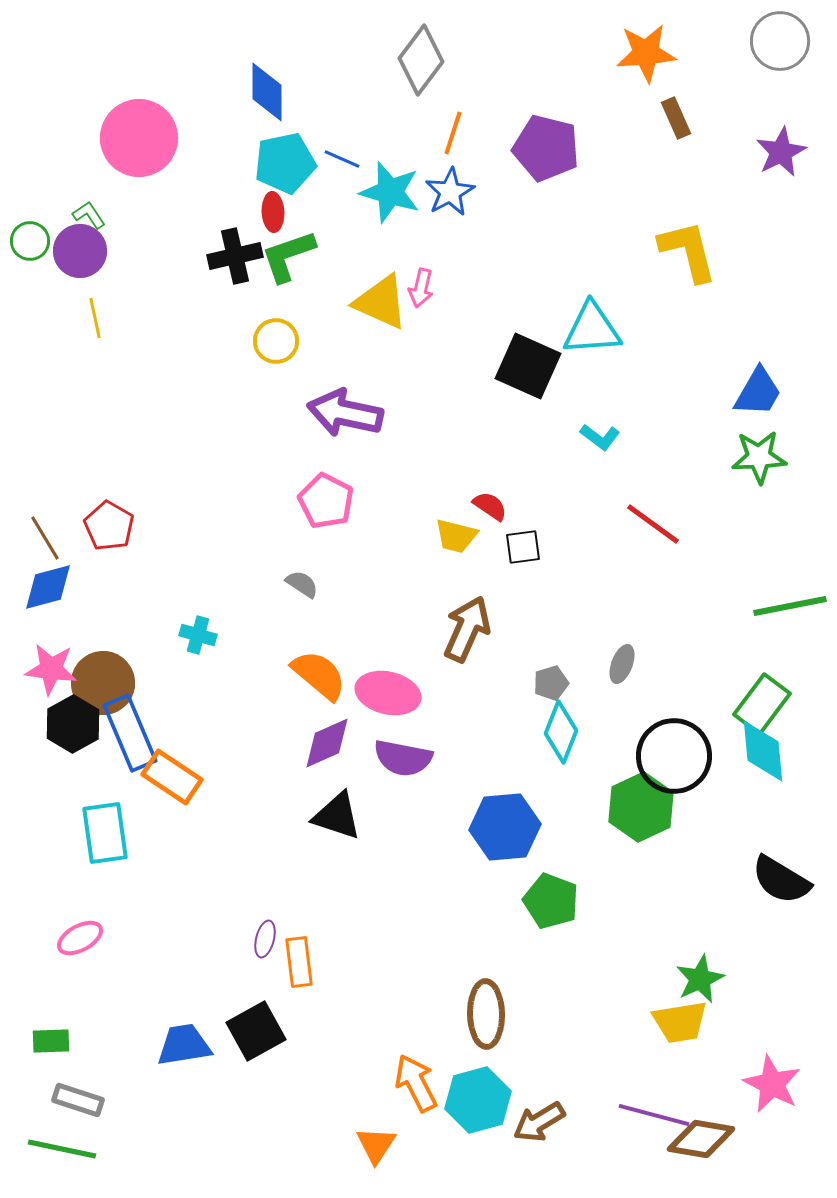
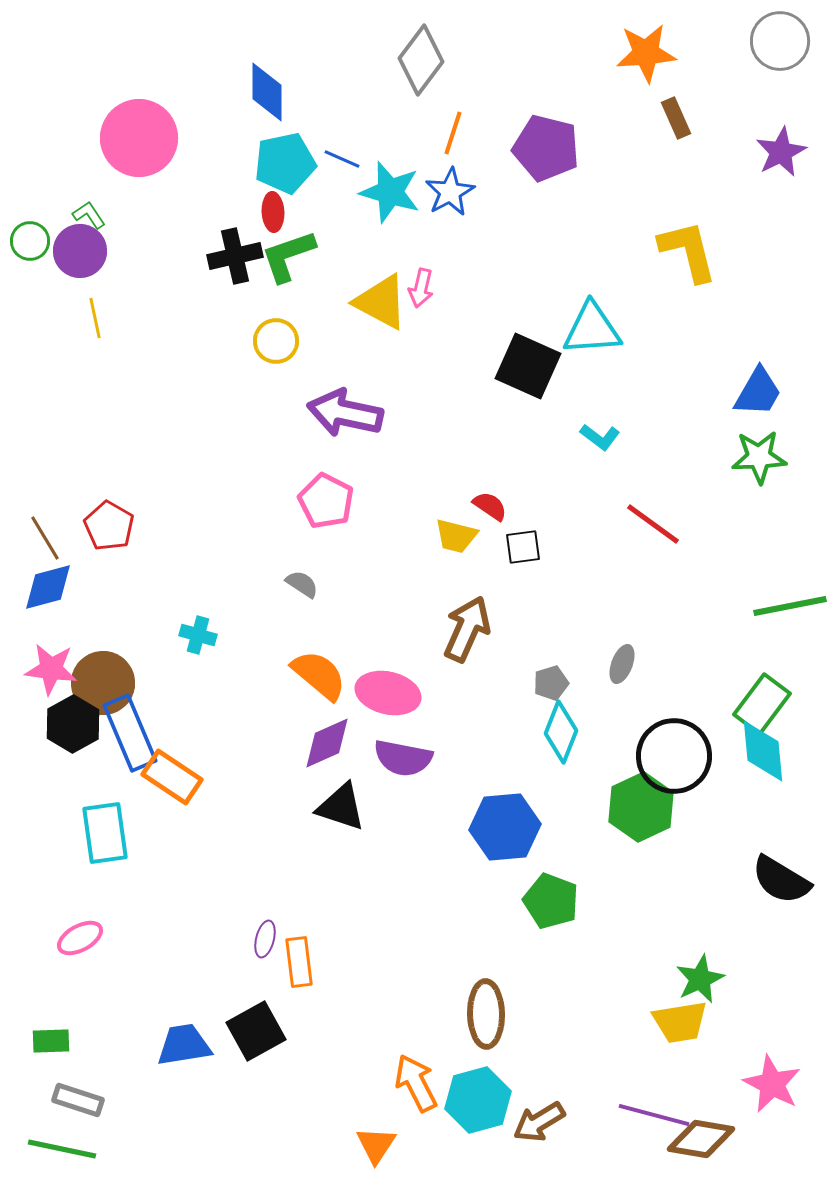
yellow triangle at (381, 302): rotated 4 degrees clockwise
black triangle at (337, 816): moved 4 px right, 9 px up
